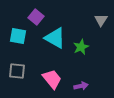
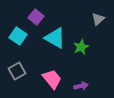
gray triangle: moved 3 px left, 1 px up; rotated 16 degrees clockwise
cyan square: rotated 24 degrees clockwise
gray square: rotated 36 degrees counterclockwise
